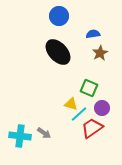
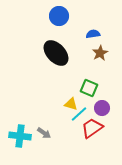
black ellipse: moved 2 px left, 1 px down
